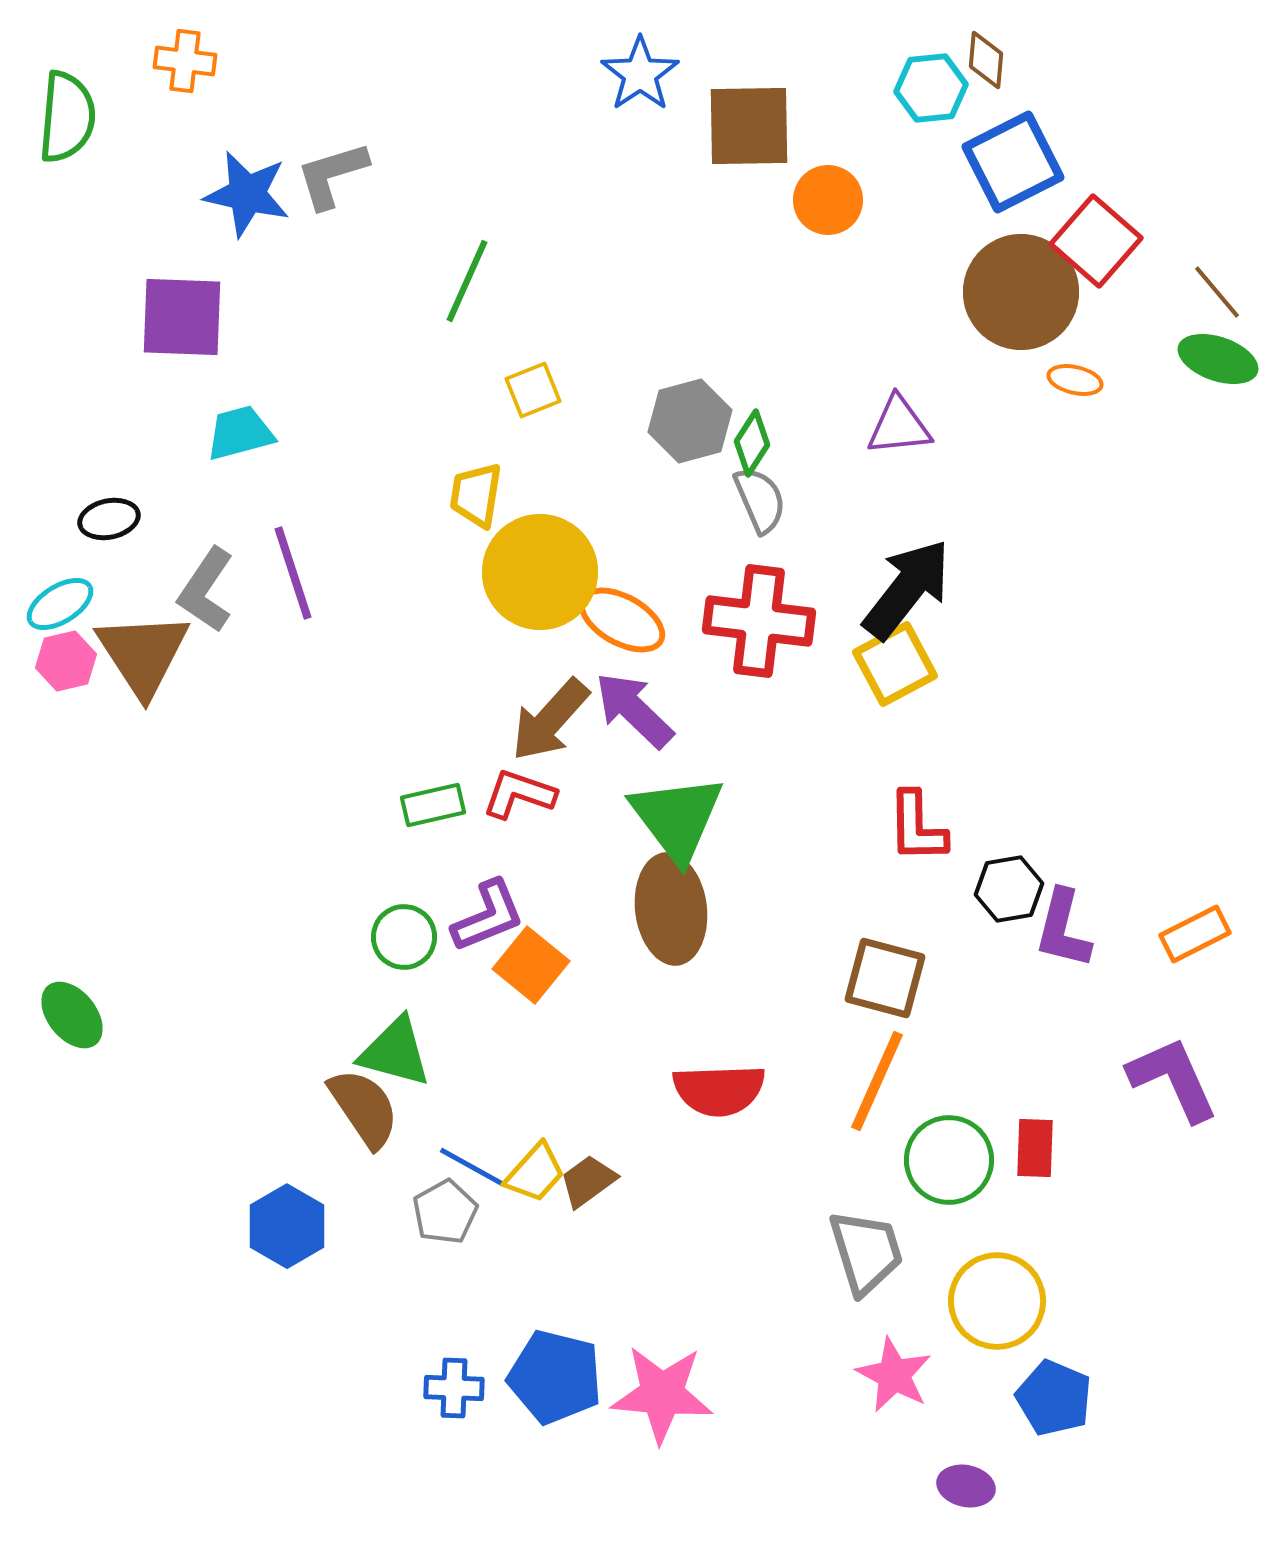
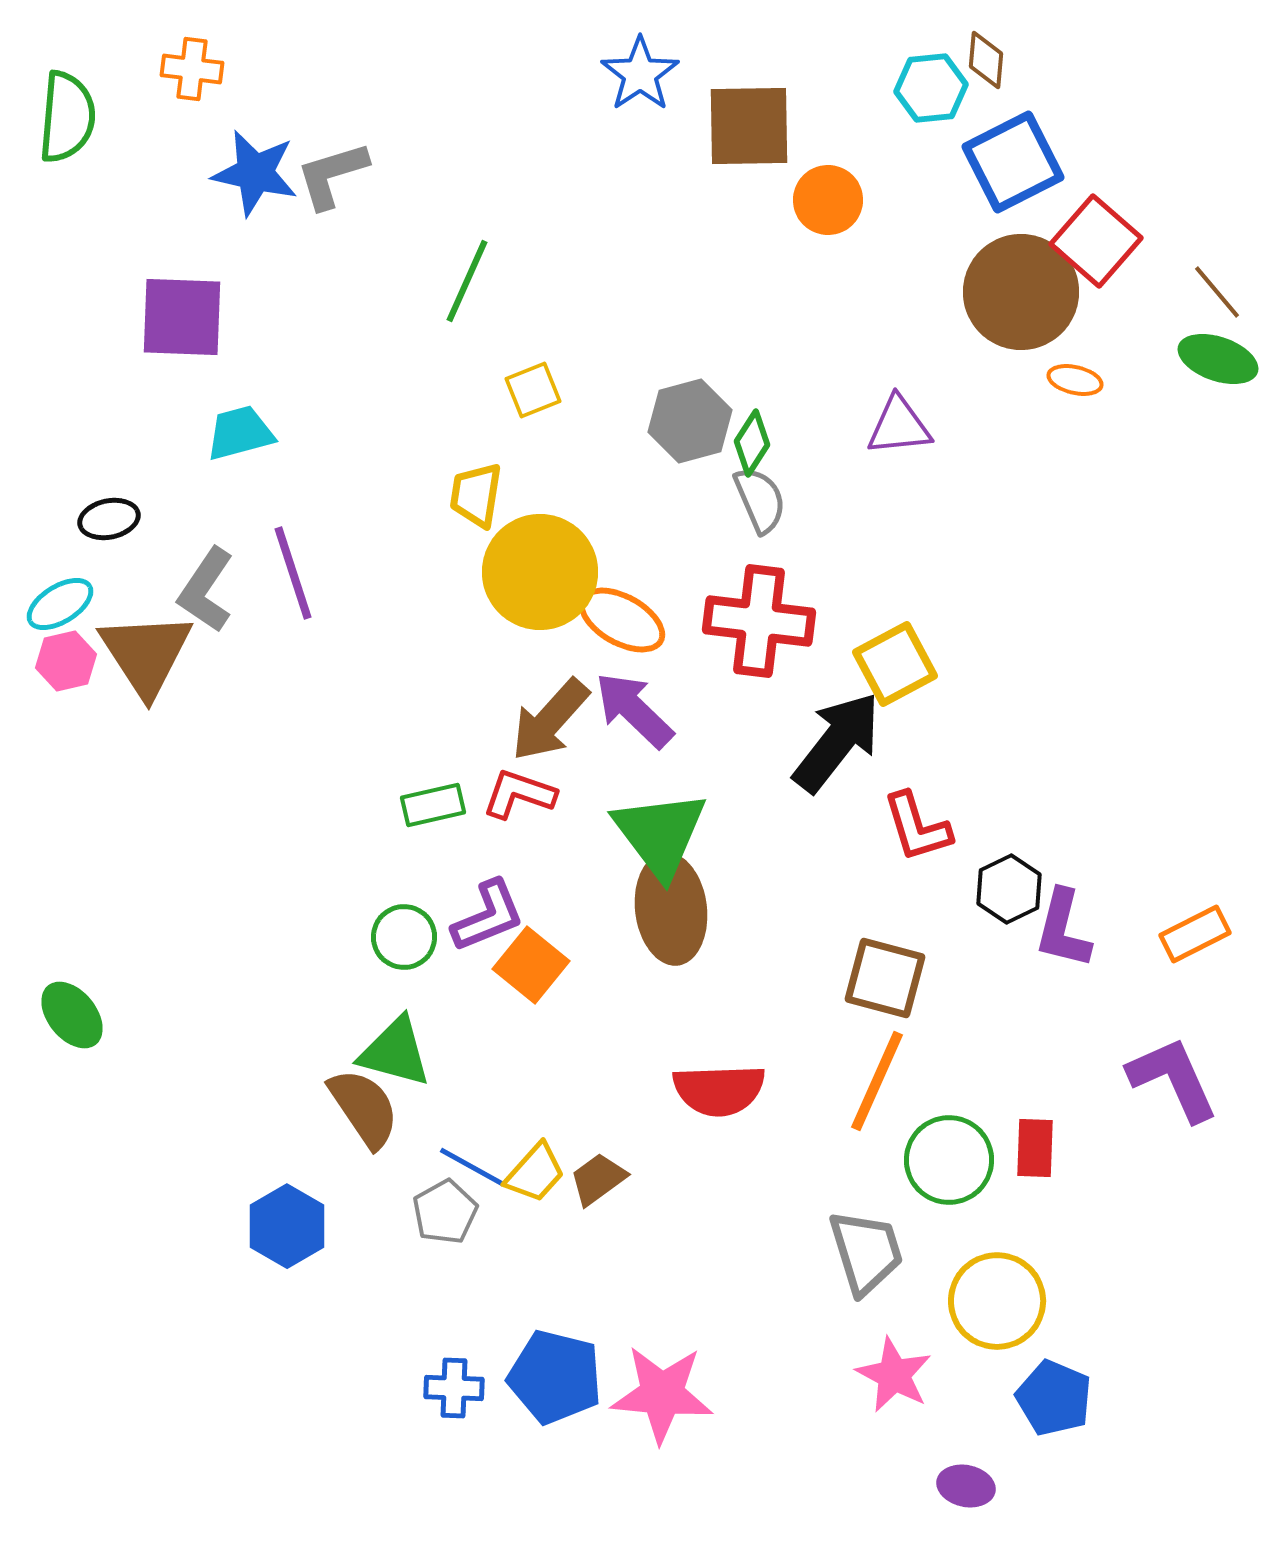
orange cross at (185, 61): moved 7 px right, 8 px down
blue star at (247, 194): moved 8 px right, 21 px up
black arrow at (907, 589): moved 70 px left, 153 px down
brown triangle at (143, 654): moved 3 px right
green triangle at (677, 818): moved 17 px left, 16 px down
red L-shape at (917, 827): rotated 16 degrees counterclockwise
black hexagon at (1009, 889): rotated 16 degrees counterclockwise
brown trapezoid at (588, 1181): moved 10 px right, 2 px up
